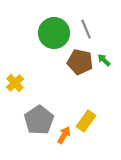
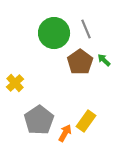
brown pentagon: rotated 25 degrees clockwise
orange arrow: moved 1 px right, 2 px up
